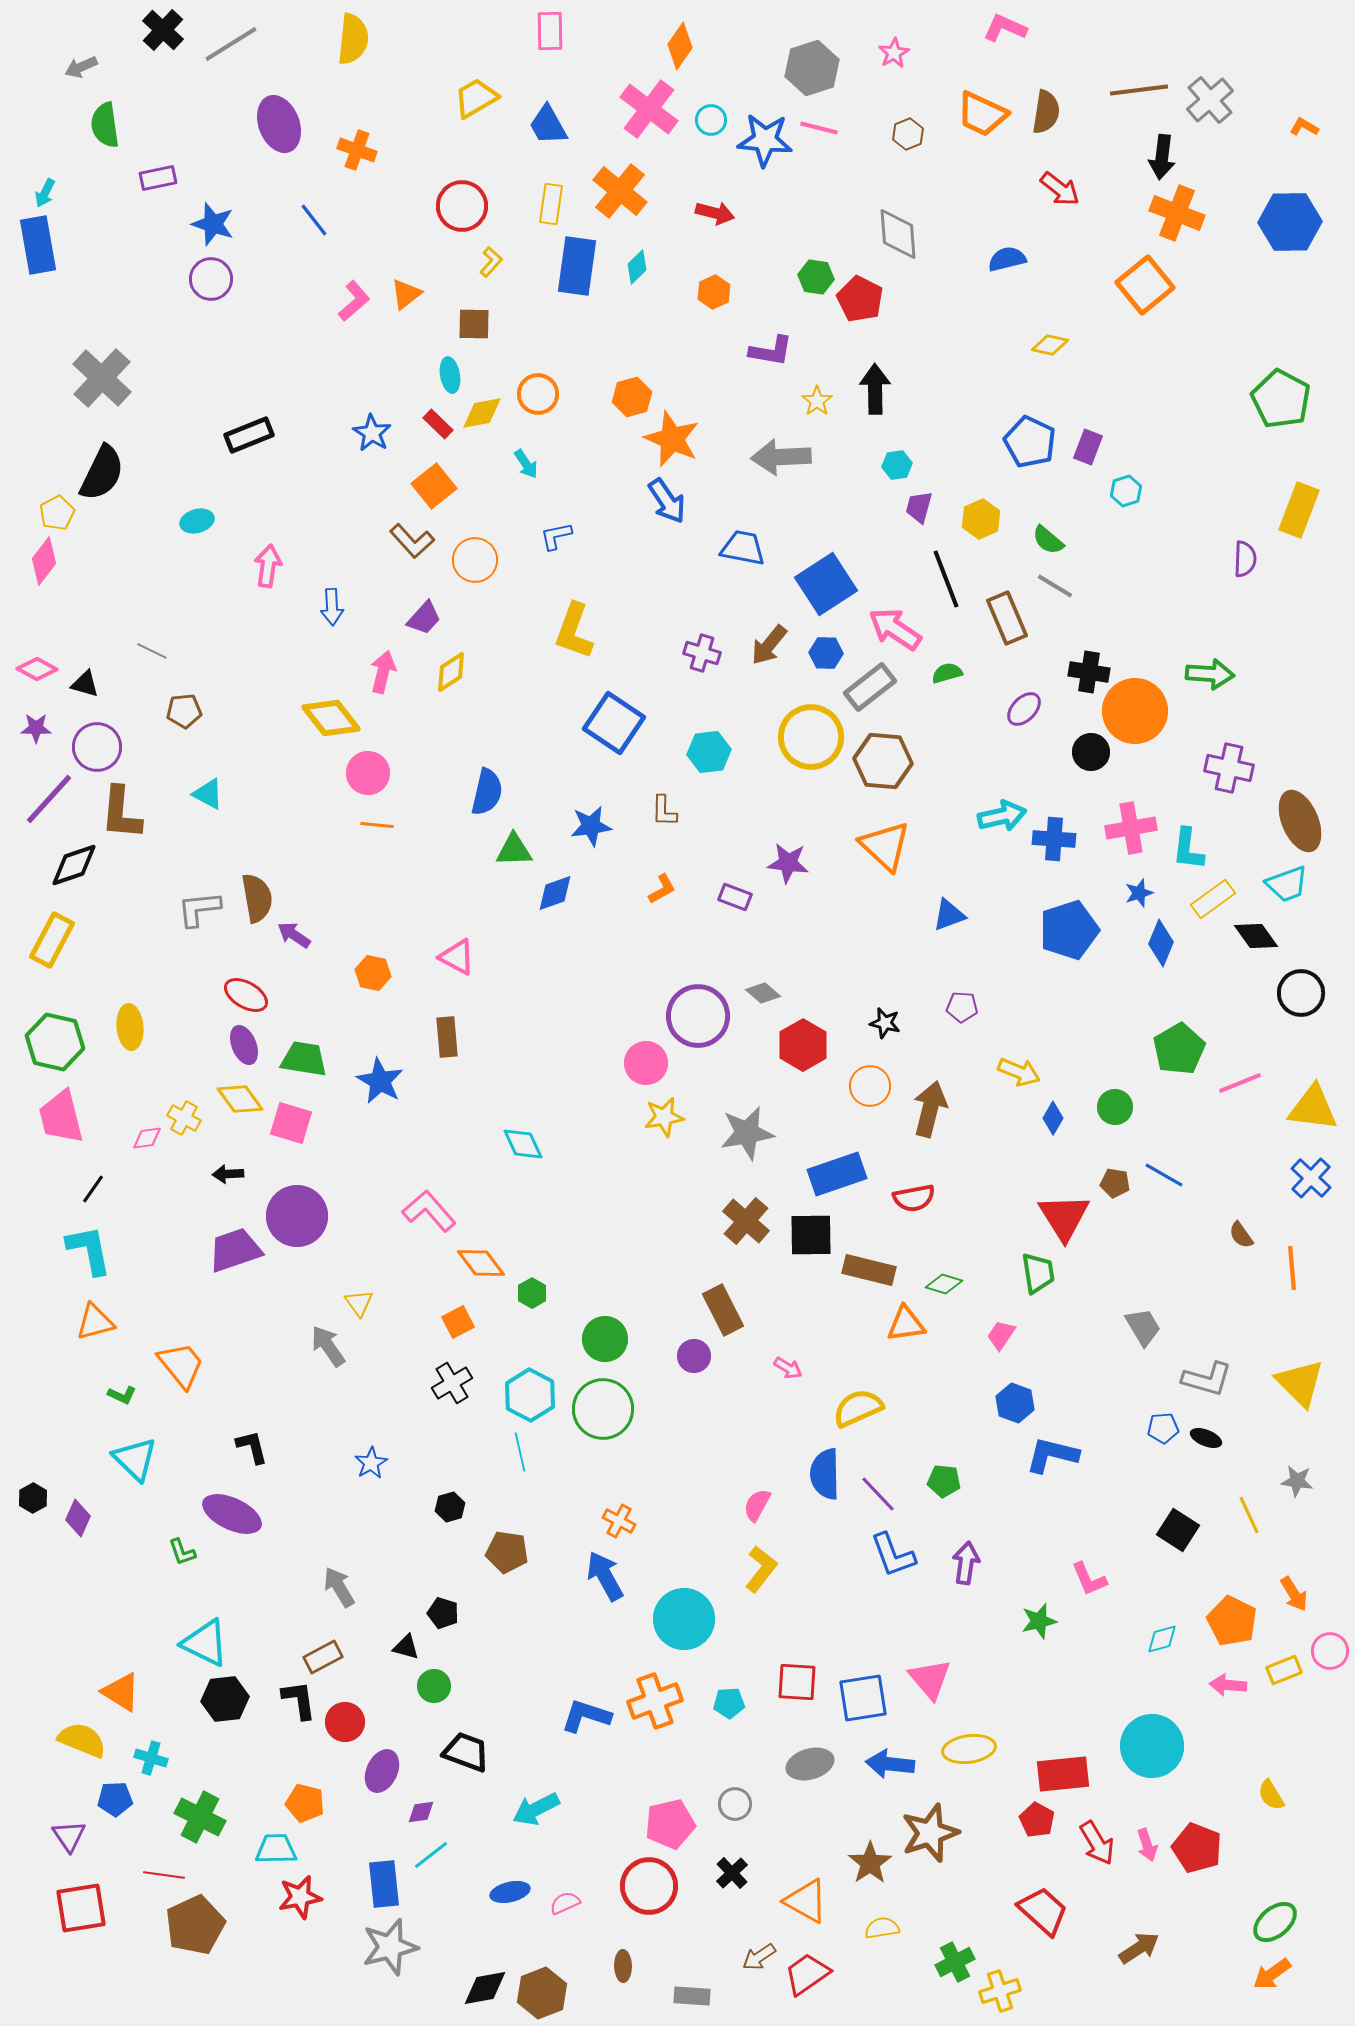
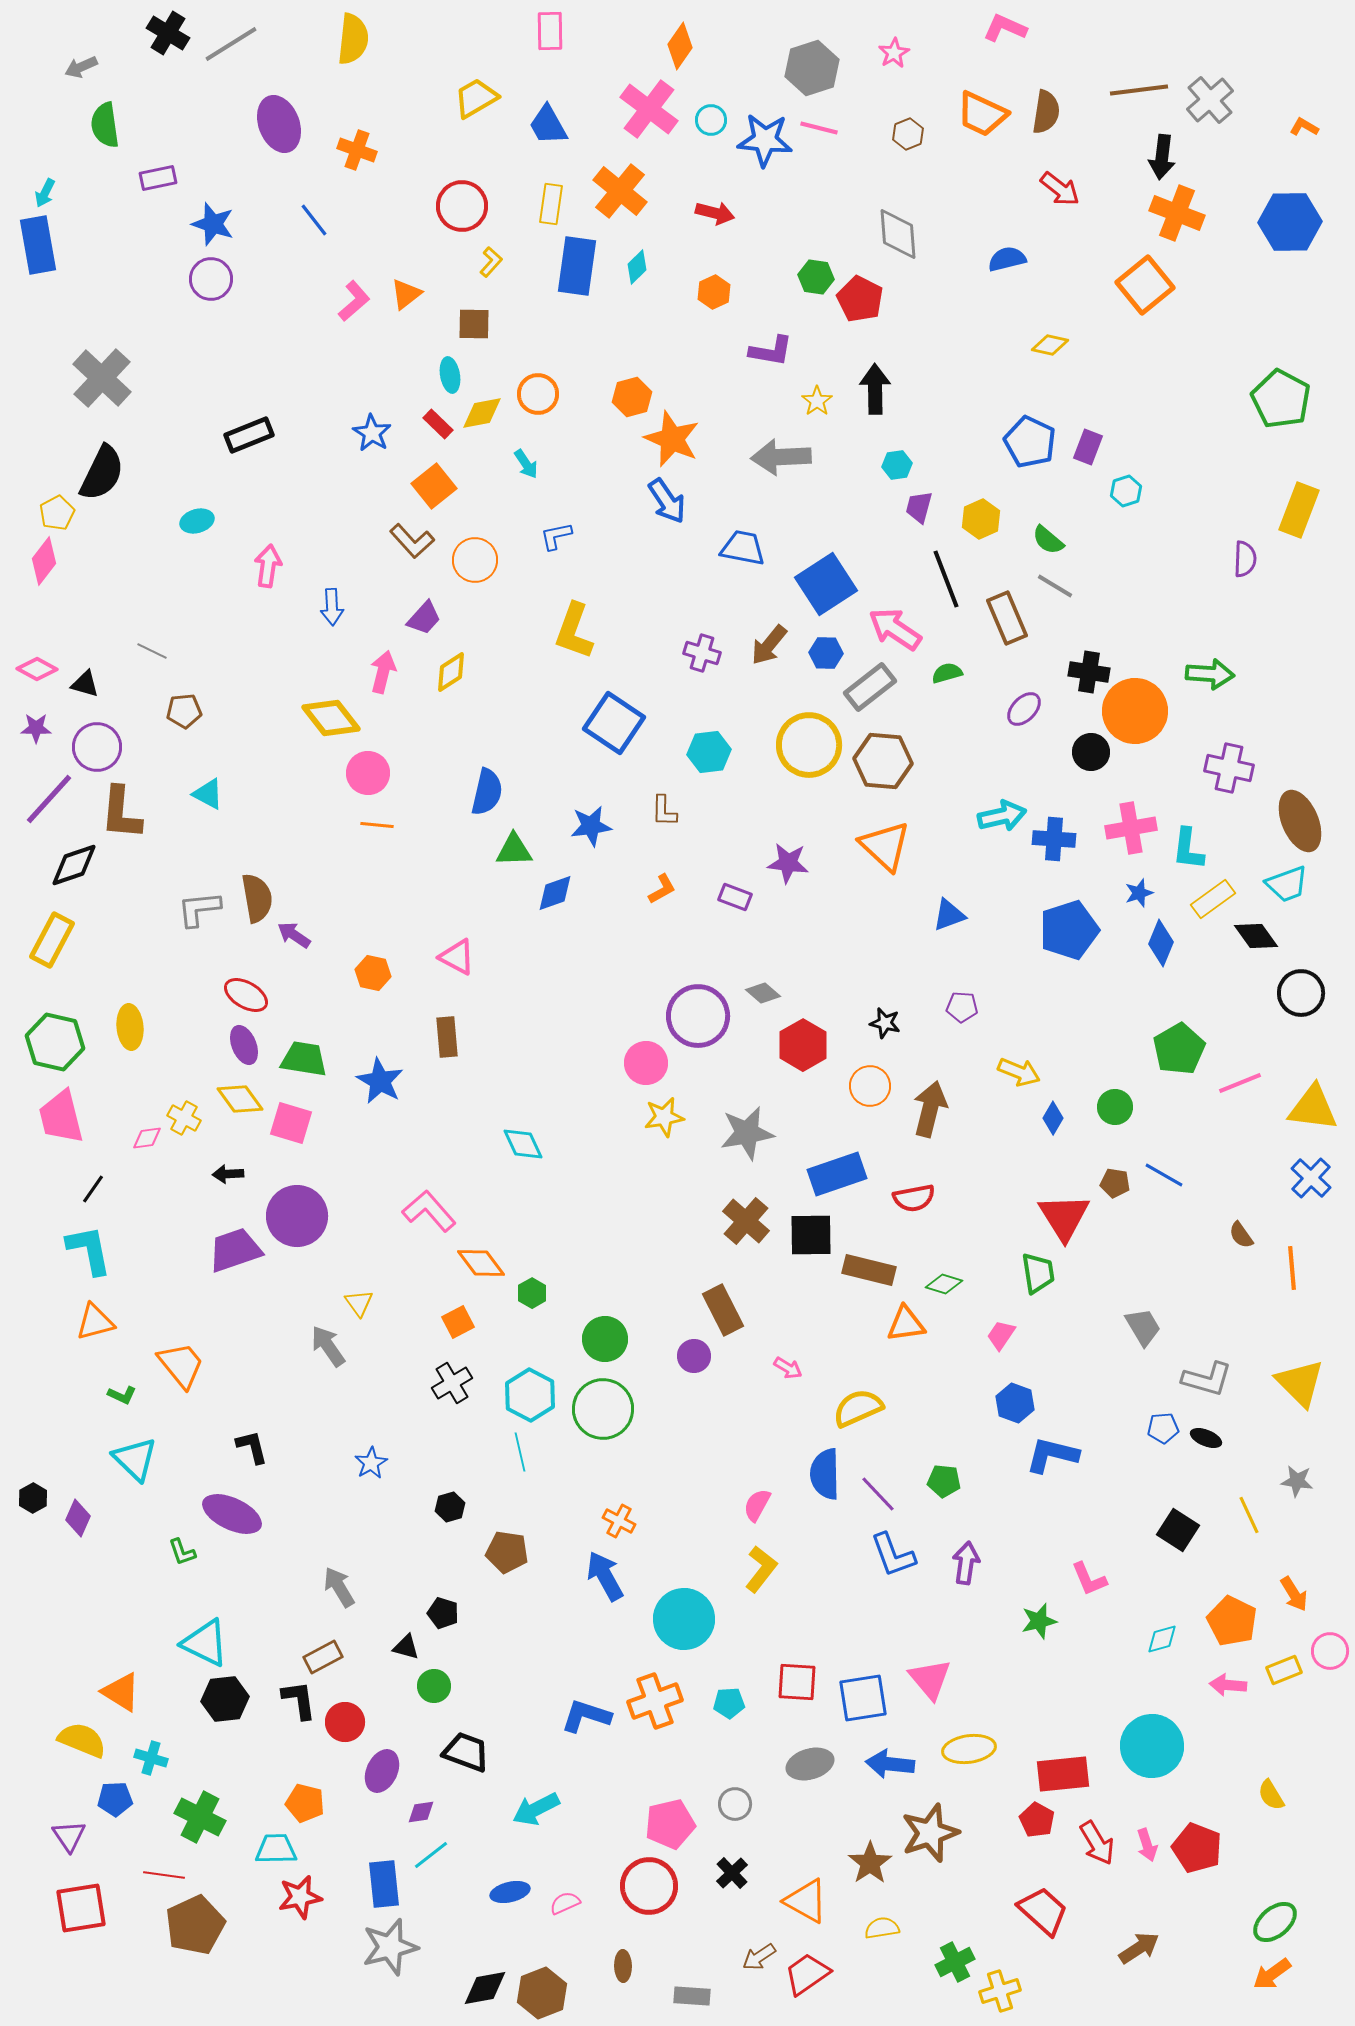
black cross at (163, 30): moved 5 px right, 3 px down; rotated 12 degrees counterclockwise
yellow circle at (811, 737): moved 2 px left, 8 px down
